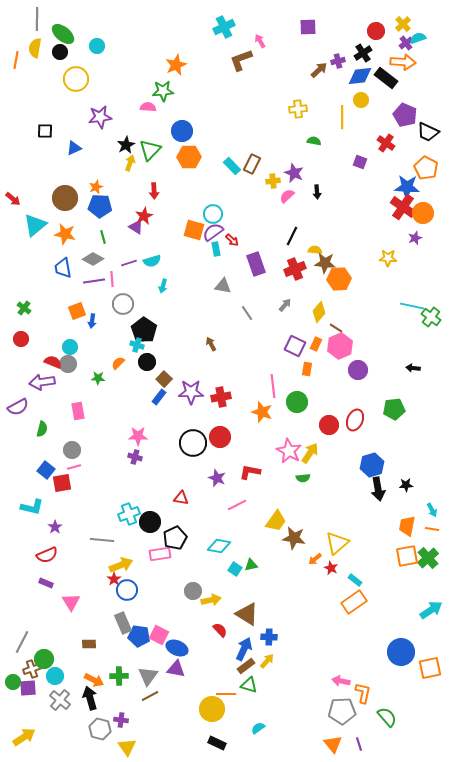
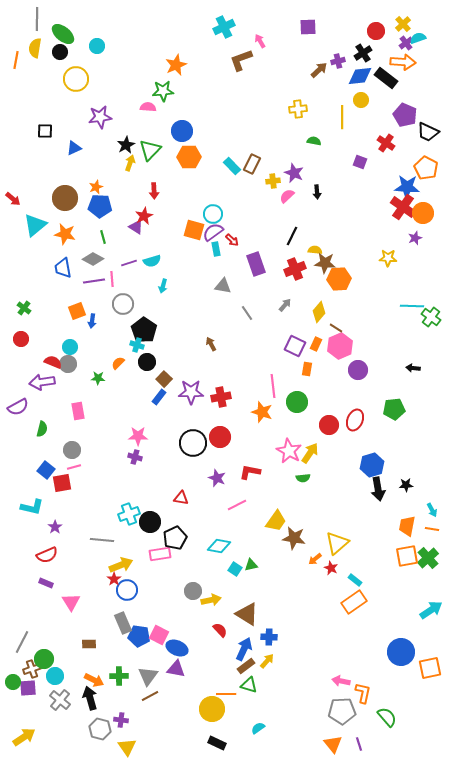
cyan line at (412, 306): rotated 10 degrees counterclockwise
